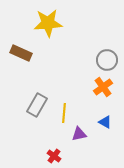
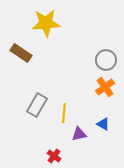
yellow star: moved 2 px left
brown rectangle: rotated 10 degrees clockwise
gray circle: moved 1 px left
orange cross: moved 2 px right
blue triangle: moved 2 px left, 2 px down
